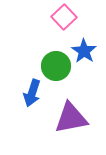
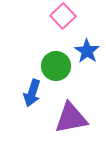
pink square: moved 1 px left, 1 px up
blue star: moved 3 px right
